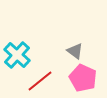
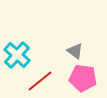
pink pentagon: rotated 16 degrees counterclockwise
